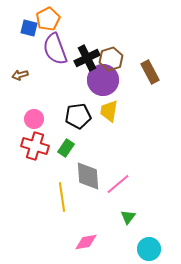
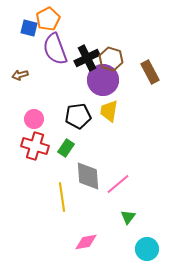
brown hexagon: rotated 25 degrees counterclockwise
cyan circle: moved 2 px left
